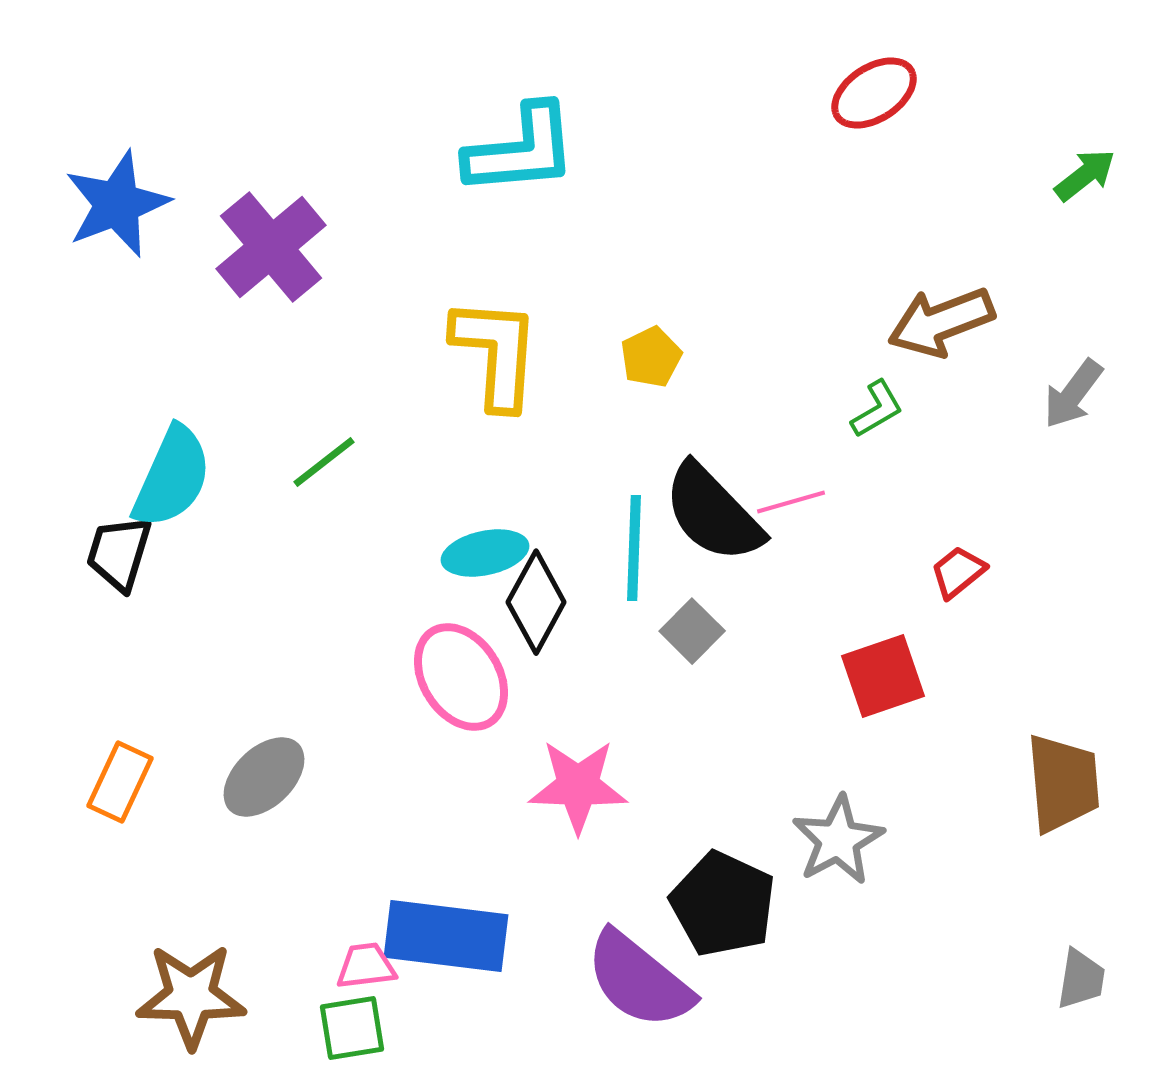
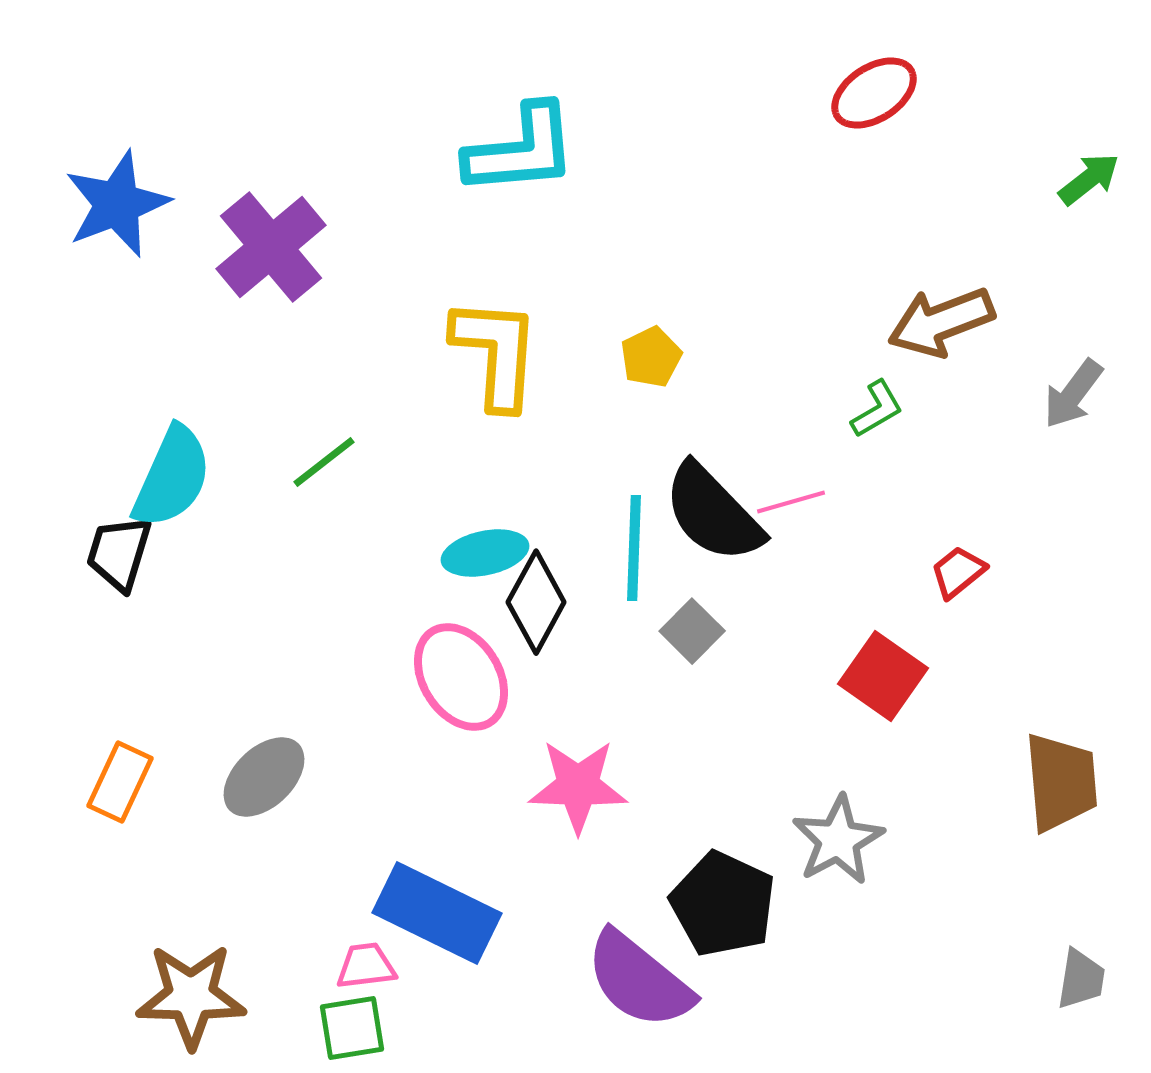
green arrow: moved 4 px right, 4 px down
red square: rotated 36 degrees counterclockwise
brown trapezoid: moved 2 px left, 1 px up
blue rectangle: moved 9 px left, 23 px up; rotated 19 degrees clockwise
